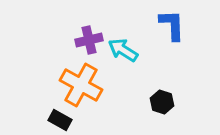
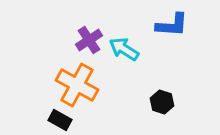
blue L-shape: rotated 96 degrees clockwise
purple cross: rotated 20 degrees counterclockwise
cyan arrow: moved 1 px right, 1 px up
orange cross: moved 4 px left
